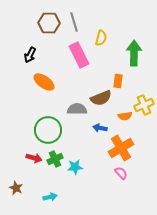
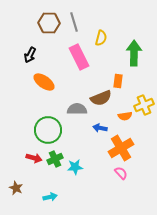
pink rectangle: moved 2 px down
